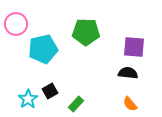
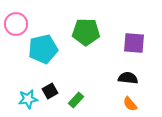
purple square: moved 4 px up
black semicircle: moved 5 px down
cyan star: rotated 24 degrees clockwise
green rectangle: moved 4 px up
